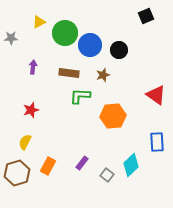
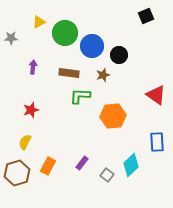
blue circle: moved 2 px right, 1 px down
black circle: moved 5 px down
